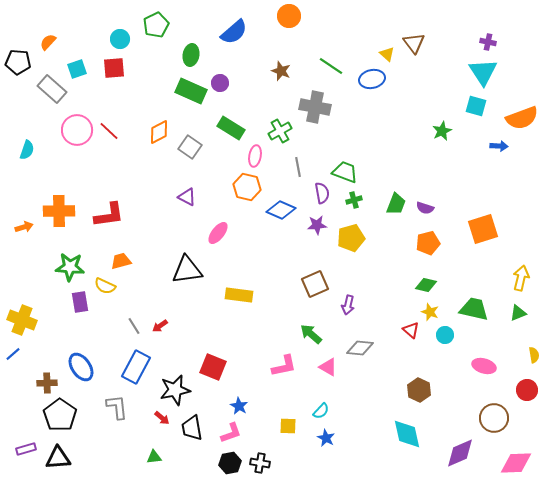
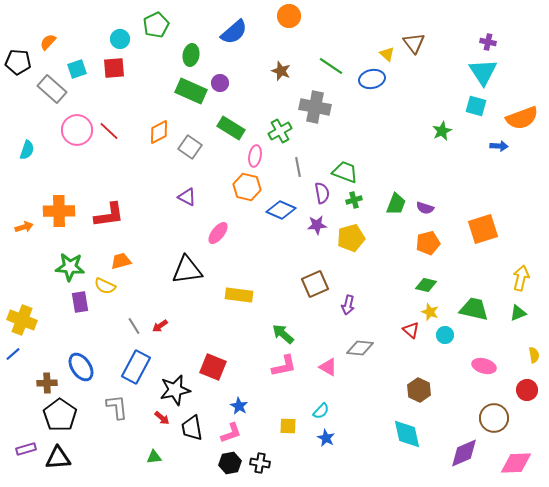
green arrow at (311, 334): moved 28 px left
purple diamond at (460, 453): moved 4 px right
